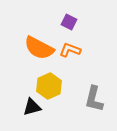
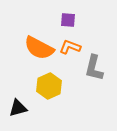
purple square: moved 1 px left, 2 px up; rotated 21 degrees counterclockwise
orange L-shape: moved 3 px up
gray L-shape: moved 31 px up
black triangle: moved 14 px left, 1 px down
